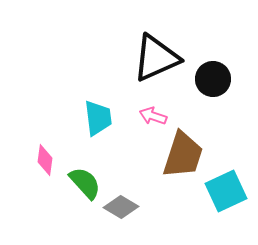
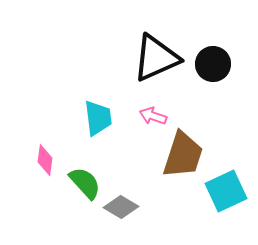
black circle: moved 15 px up
